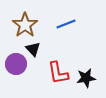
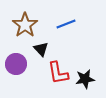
black triangle: moved 8 px right
black star: moved 1 px left, 1 px down
